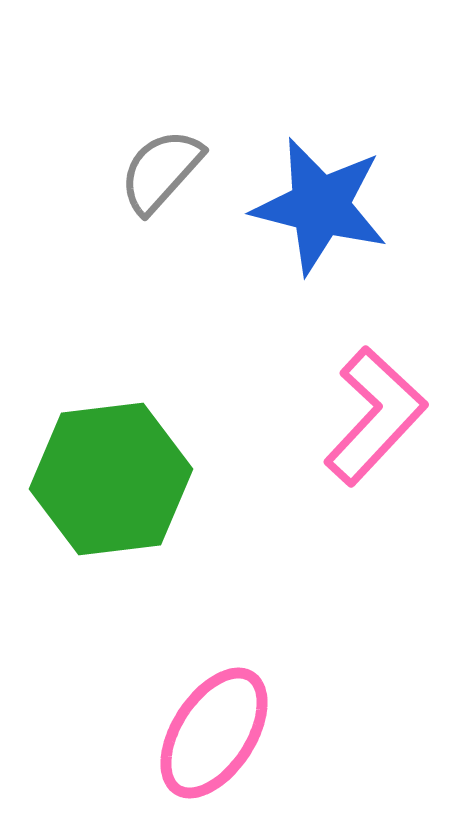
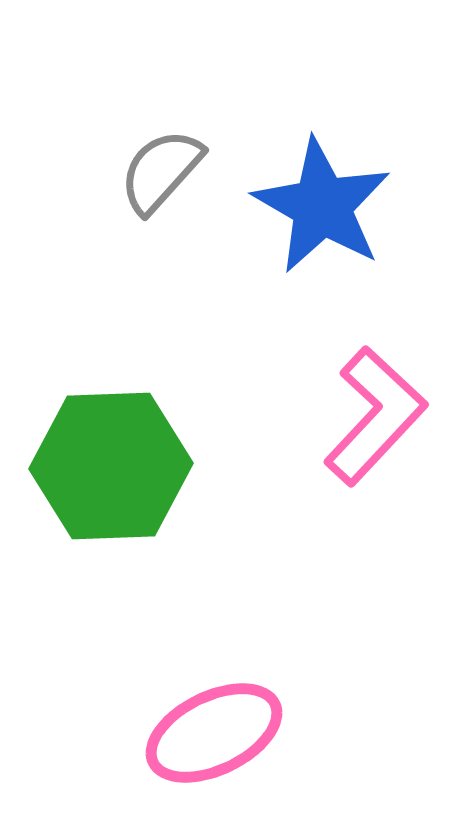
blue star: moved 2 px right; rotated 16 degrees clockwise
green hexagon: moved 13 px up; rotated 5 degrees clockwise
pink ellipse: rotated 31 degrees clockwise
